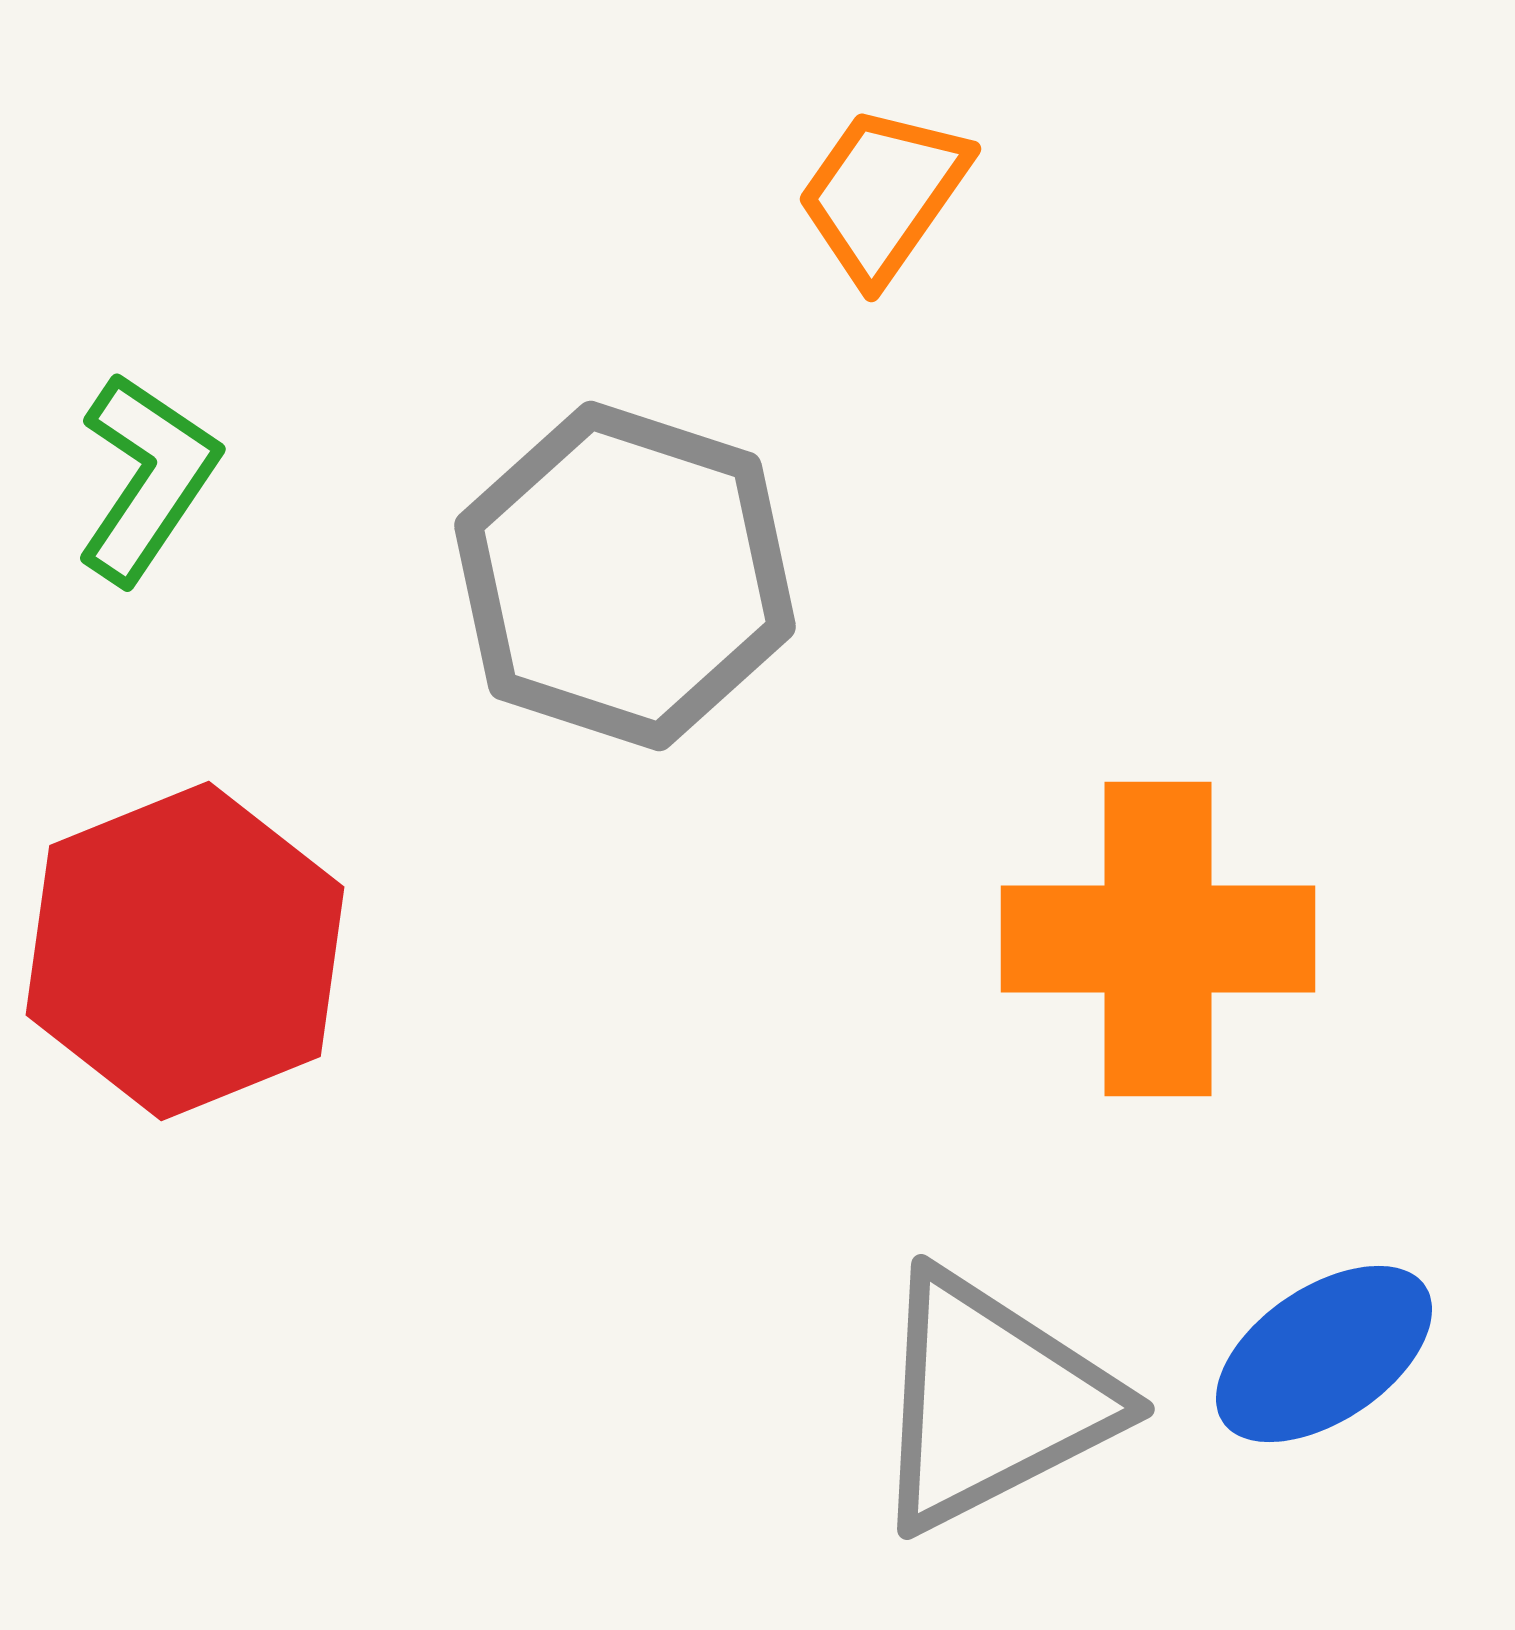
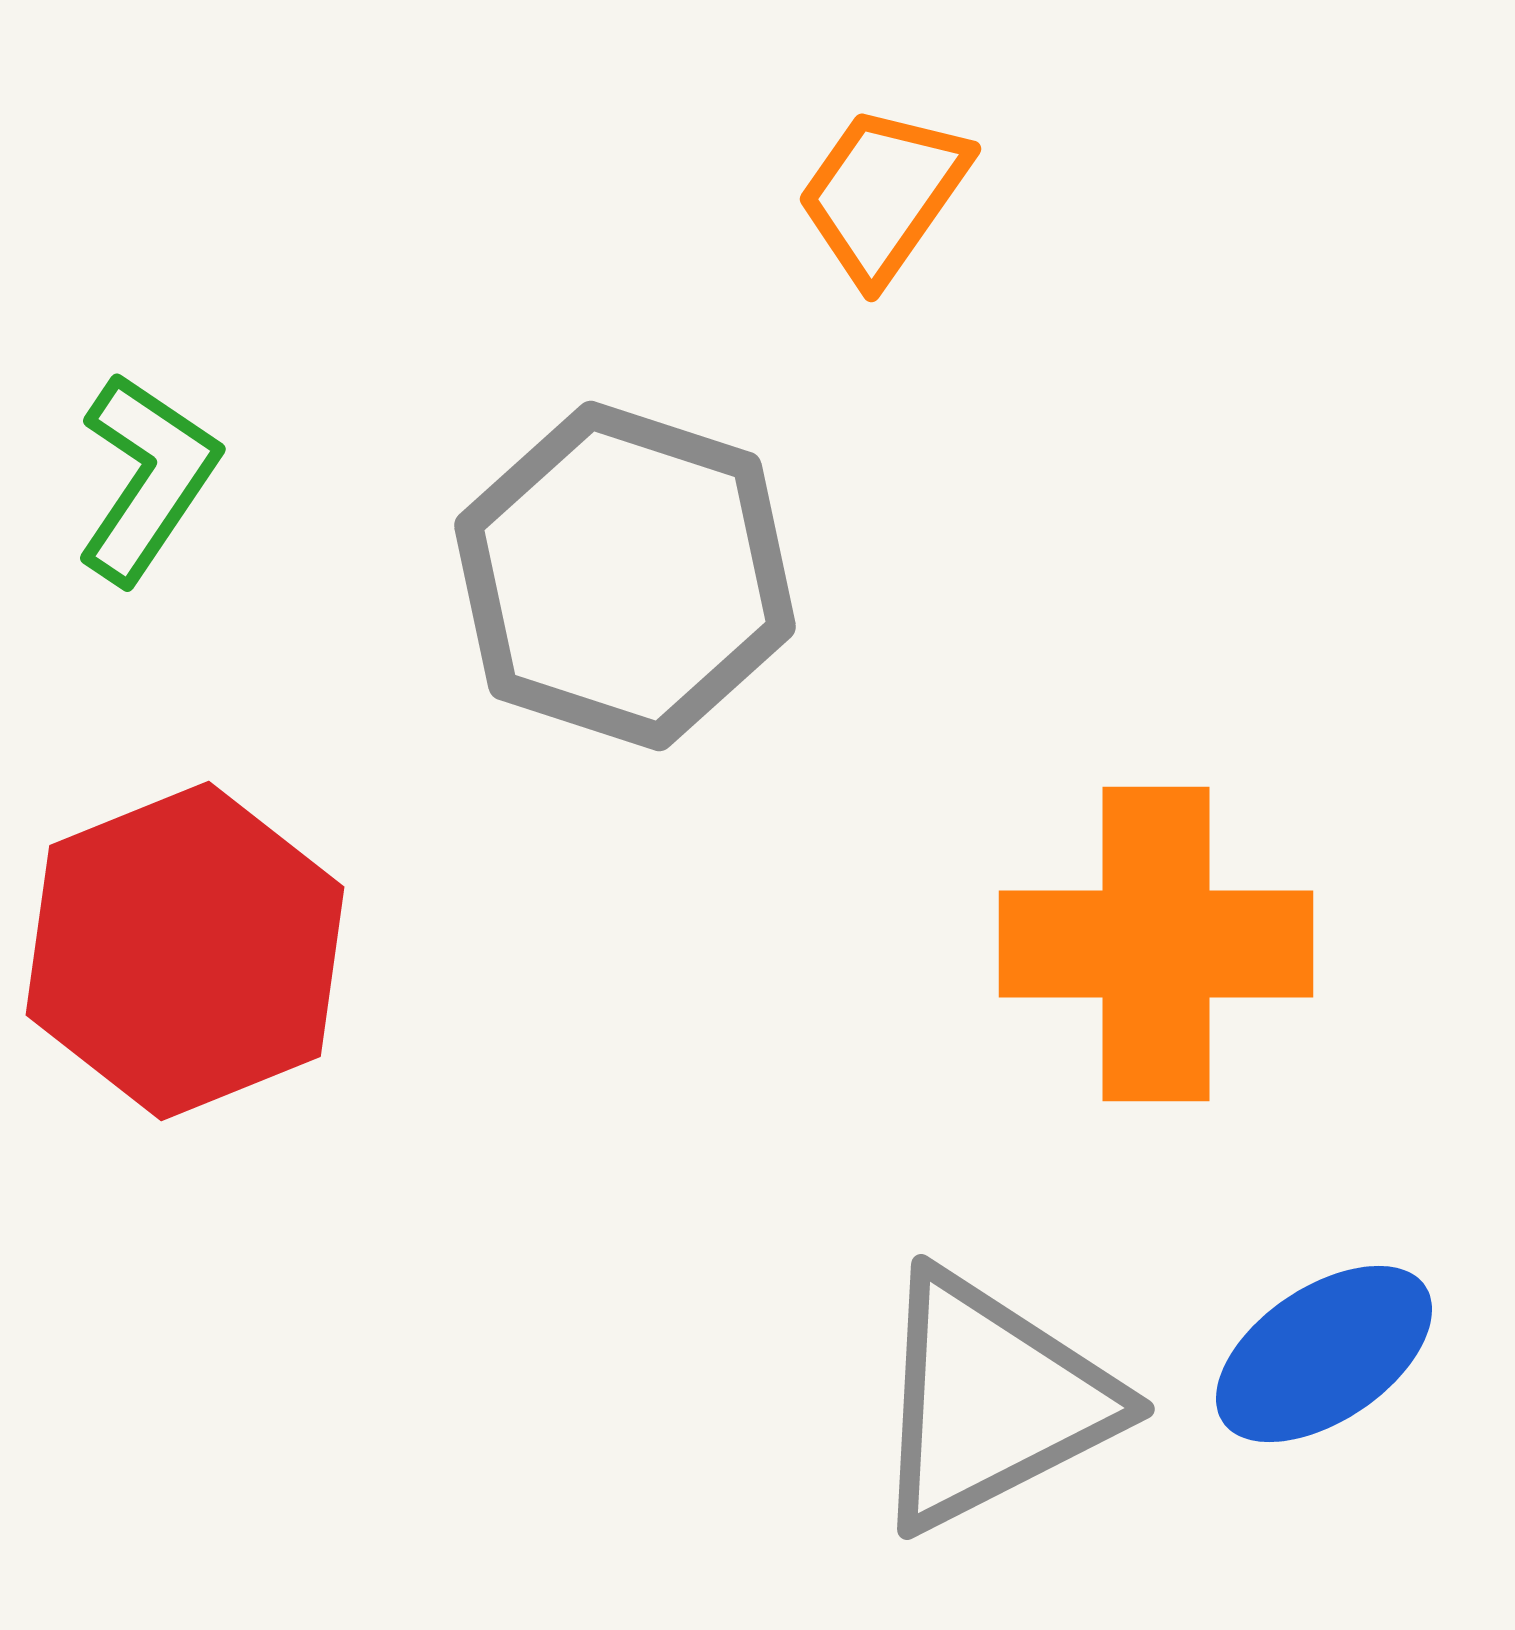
orange cross: moved 2 px left, 5 px down
